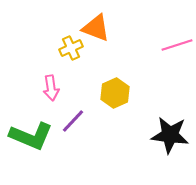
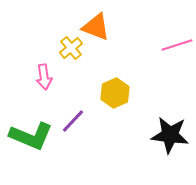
orange triangle: moved 1 px up
yellow cross: rotated 15 degrees counterclockwise
pink arrow: moved 7 px left, 11 px up
